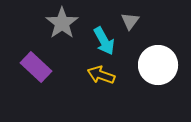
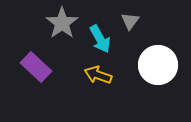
cyan arrow: moved 4 px left, 2 px up
yellow arrow: moved 3 px left
